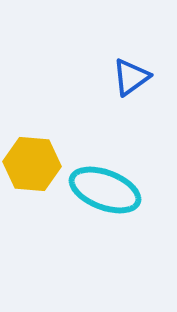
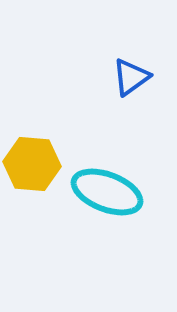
cyan ellipse: moved 2 px right, 2 px down
